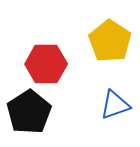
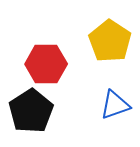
black pentagon: moved 2 px right, 1 px up
